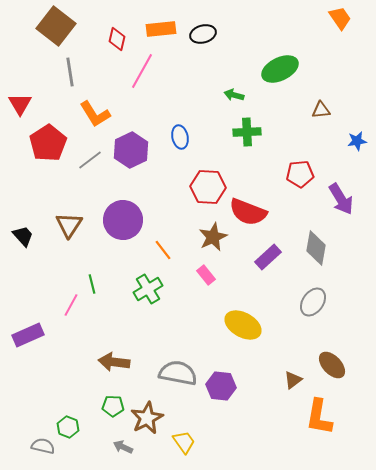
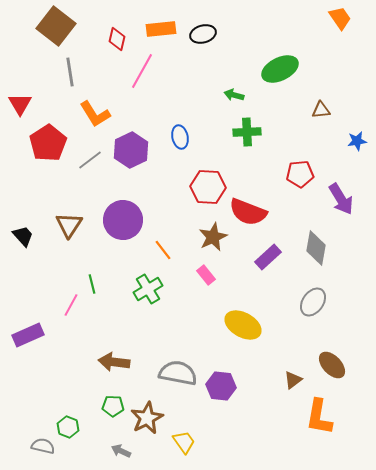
gray arrow at (123, 447): moved 2 px left, 4 px down
